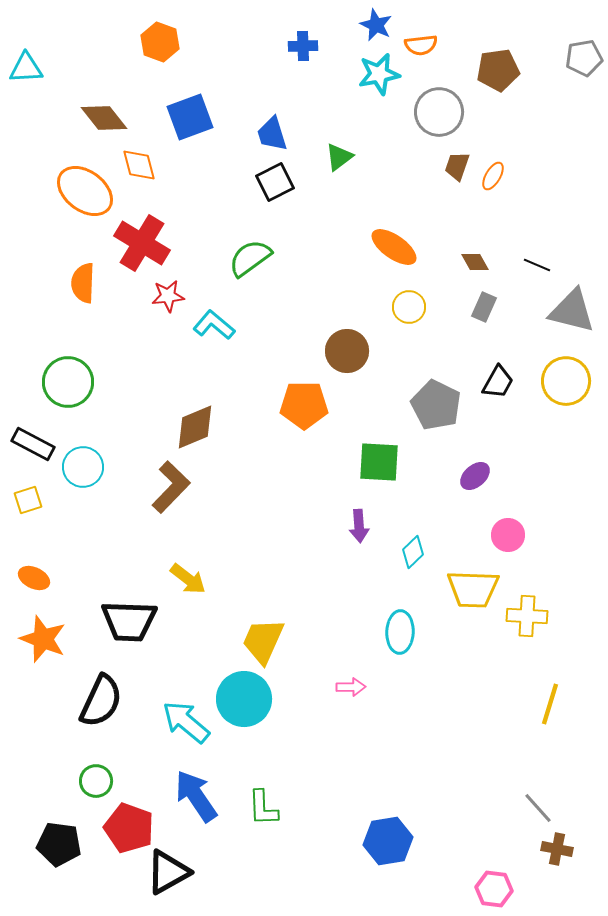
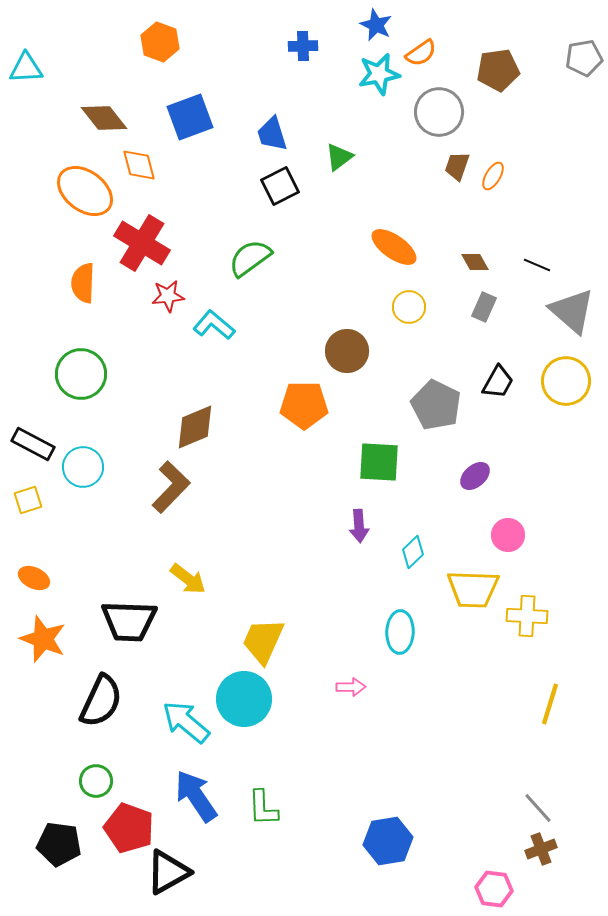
orange semicircle at (421, 45): moved 8 px down; rotated 28 degrees counterclockwise
black square at (275, 182): moved 5 px right, 4 px down
gray triangle at (572, 311): rotated 27 degrees clockwise
green circle at (68, 382): moved 13 px right, 8 px up
brown cross at (557, 849): moved 16 px left; rotated 32 degrees counterclockwise
